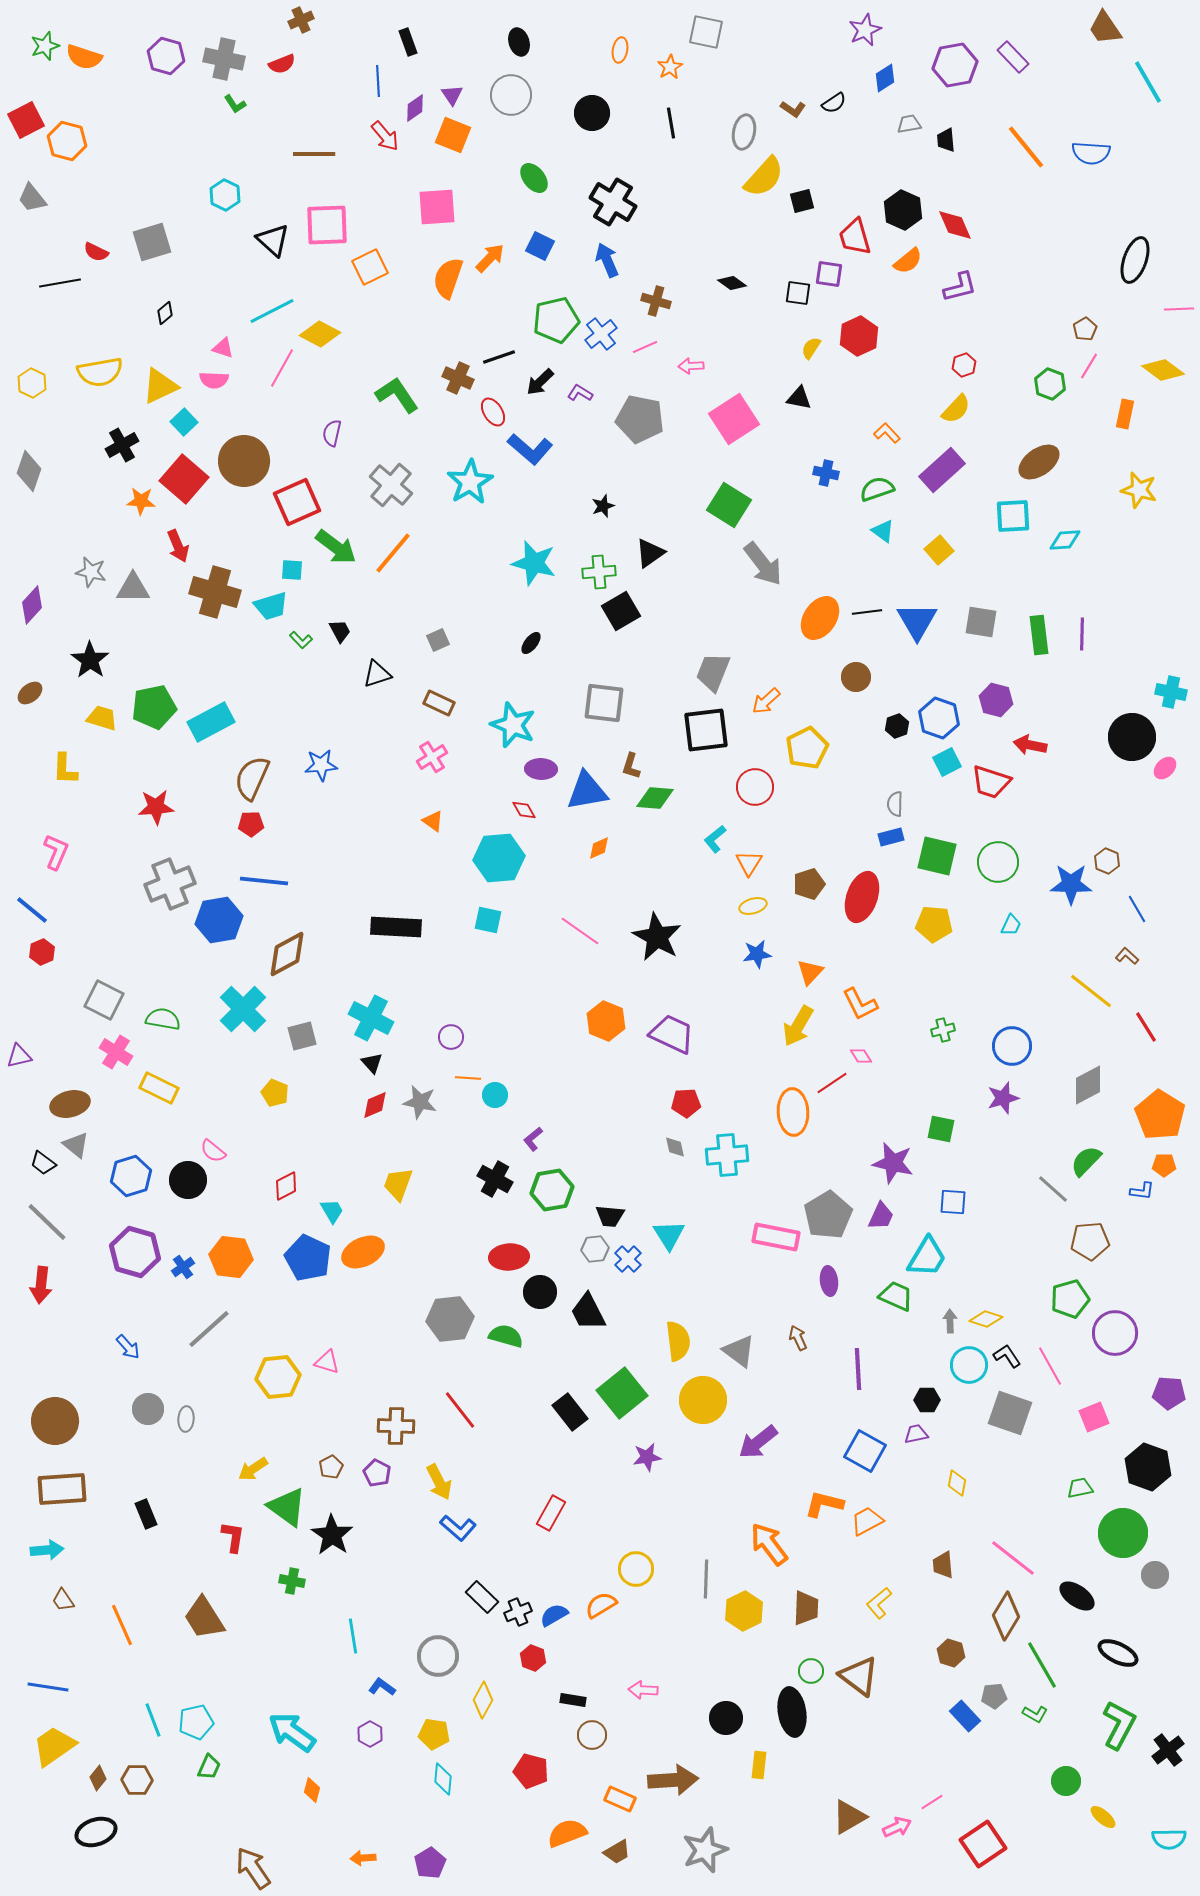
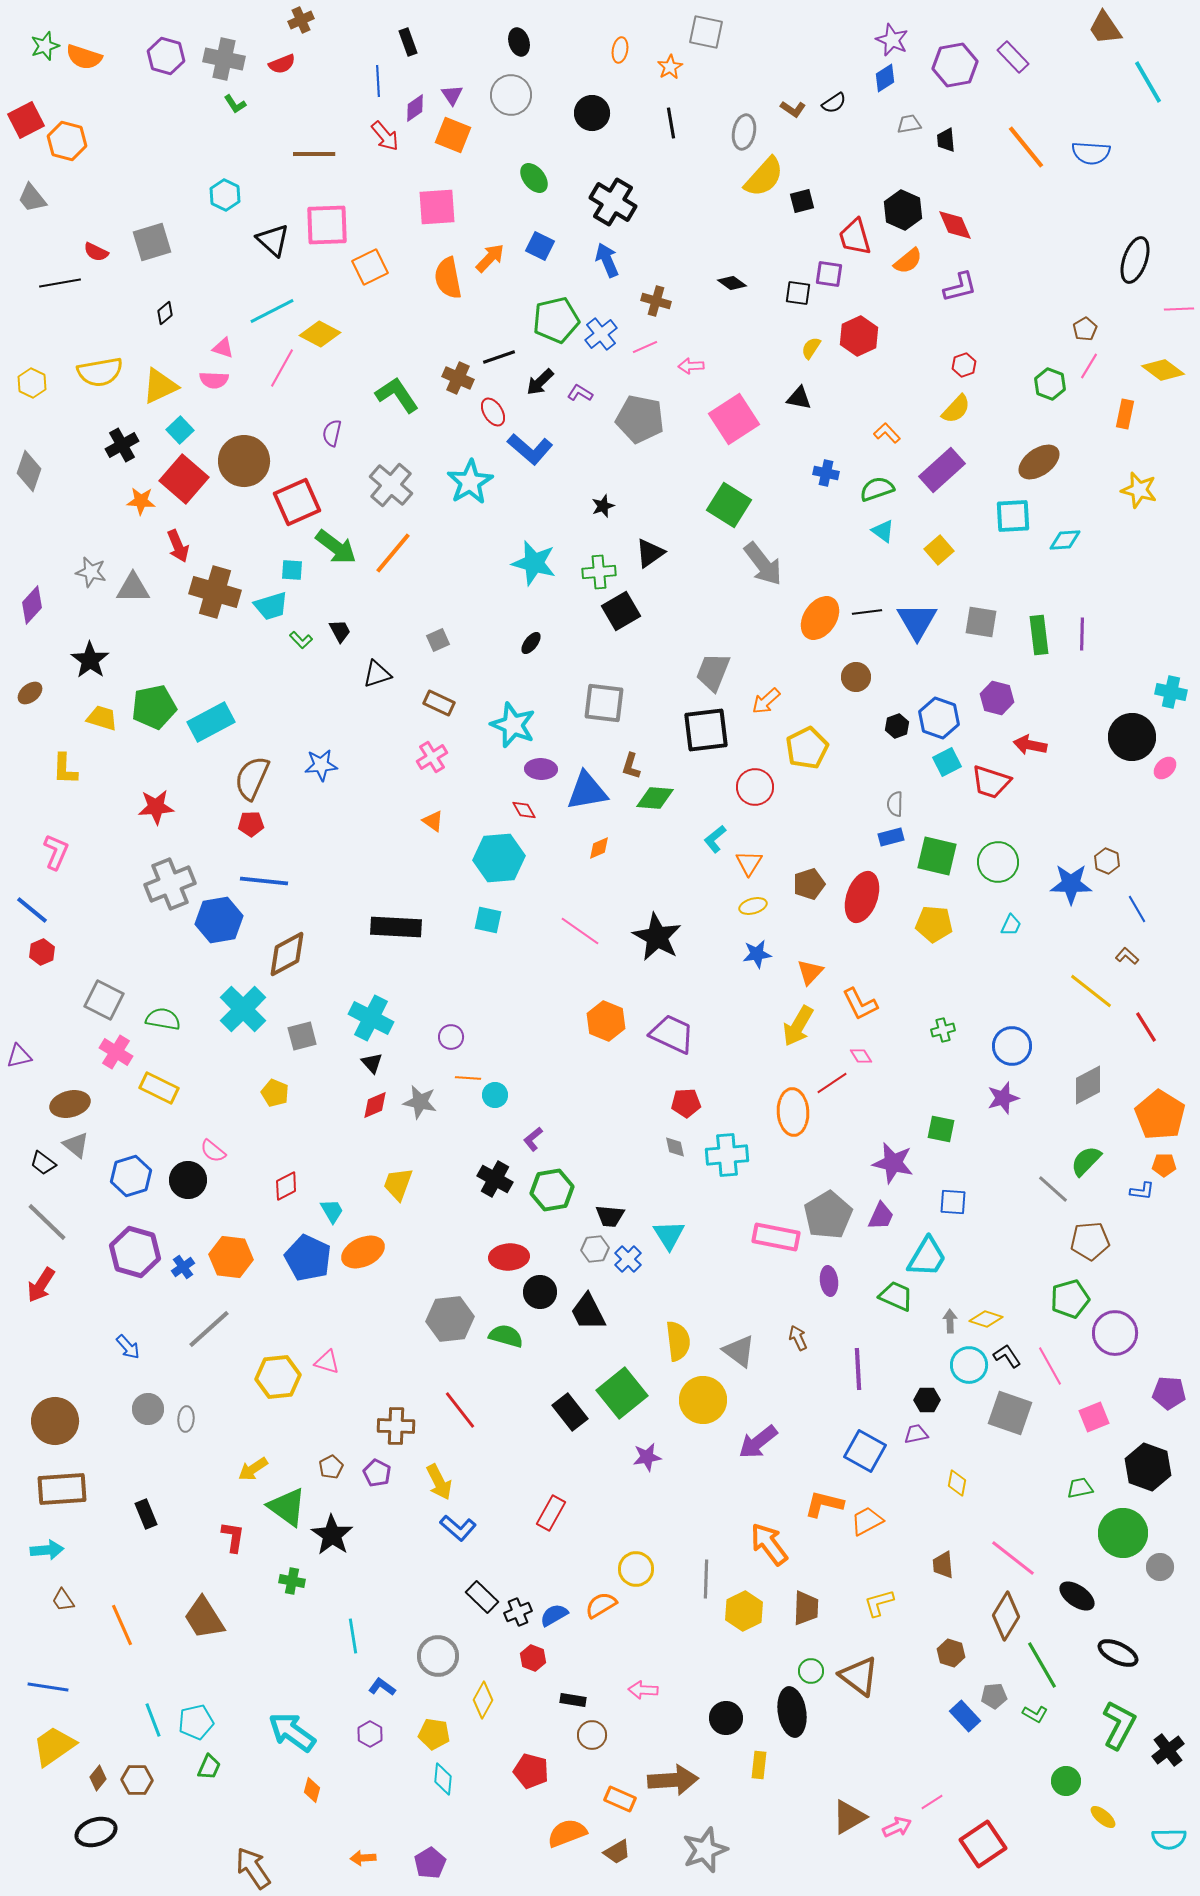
purple star at (865, 30): moved 27 px right, 10 px down; rotated 24 degrees counterclockwise
orange semicircle at (448, 278): rotated 30 degrees counterclockwise
cyan square at (184, 422): moved 4 px left, 8 px down
purple hexagon at (996, 700): moved 1 px right, 2 px up
red arrow at (41, 1285): rotated 27 degrees clockwise
gray circle at (1155, 1575): moved 5 px right, 8 px up
yellow L-shape at (879, 1603): rotated 24 degrees clockwise
